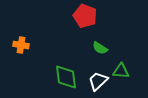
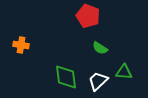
red pentagon: moved 3 px right
green triangle: moved 3 px right, 1 px down
